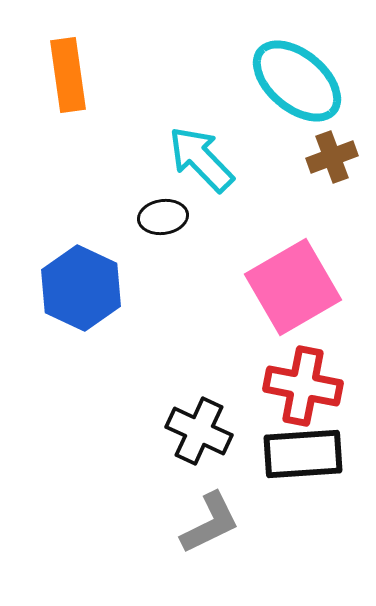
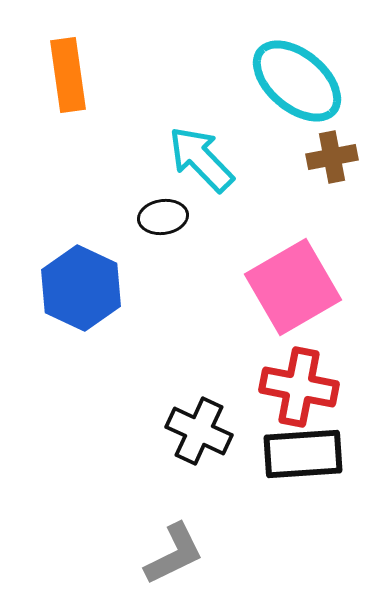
brown cross: rotated 9 degrees clockwise
red cross: moved 4 px left, 1 px down
gray L-shape: moved 36 px left, 31 px down
